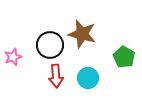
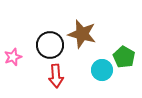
cyan circle: moved 14 px right, 8 px up
